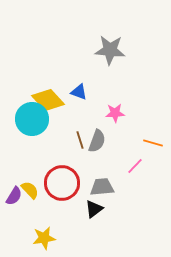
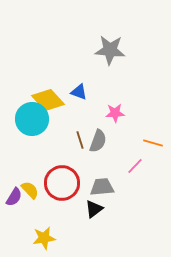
gray semicircle: moved 1 px right
purple semicircle: moved 1 px down
